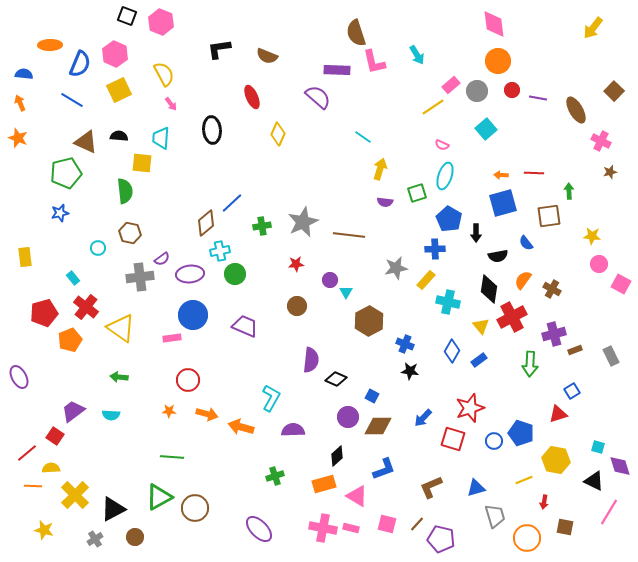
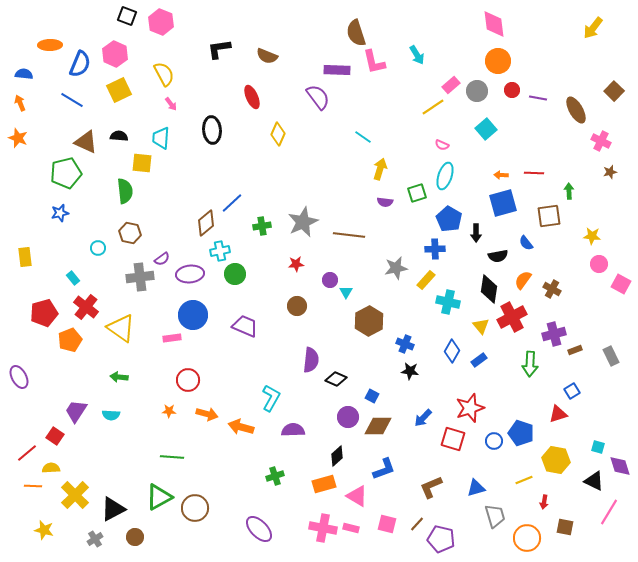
purple semicircle at (318, 97): rotated 12 degrees clockwise
purple trapezoid at (73, 411): moved 3 px right; rotated 20 degrees counterclockwise
